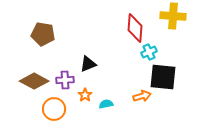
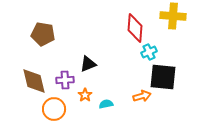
brown diamond: rotated 48 degrees clockwise
